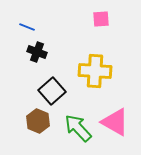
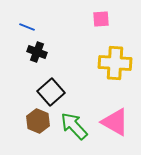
yellow cross: moved 20 px right, 8 px up
black square: moved 1 px left, 1 px down
green arrow: moved 4 px left, 2 px up
